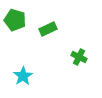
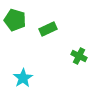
green cross: moved 1 px up
cyan star: moved 2 px down
